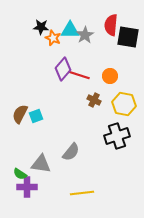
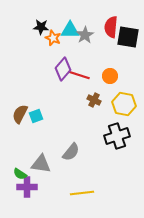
red semicircle: moved 2 px down
